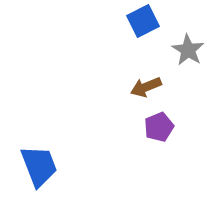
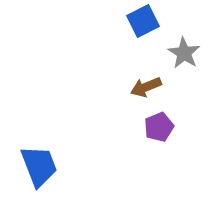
gray star: moved 4 px left, 3 px down
